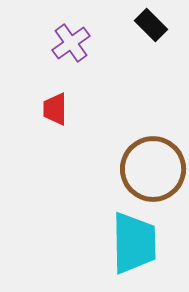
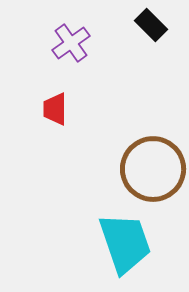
cyan trapezoid: moved 9 px left; rotated 18 degrees counterclockwise
